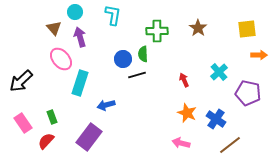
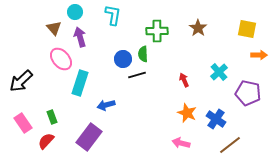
yellow square: rotated 18 degrees clockwise
